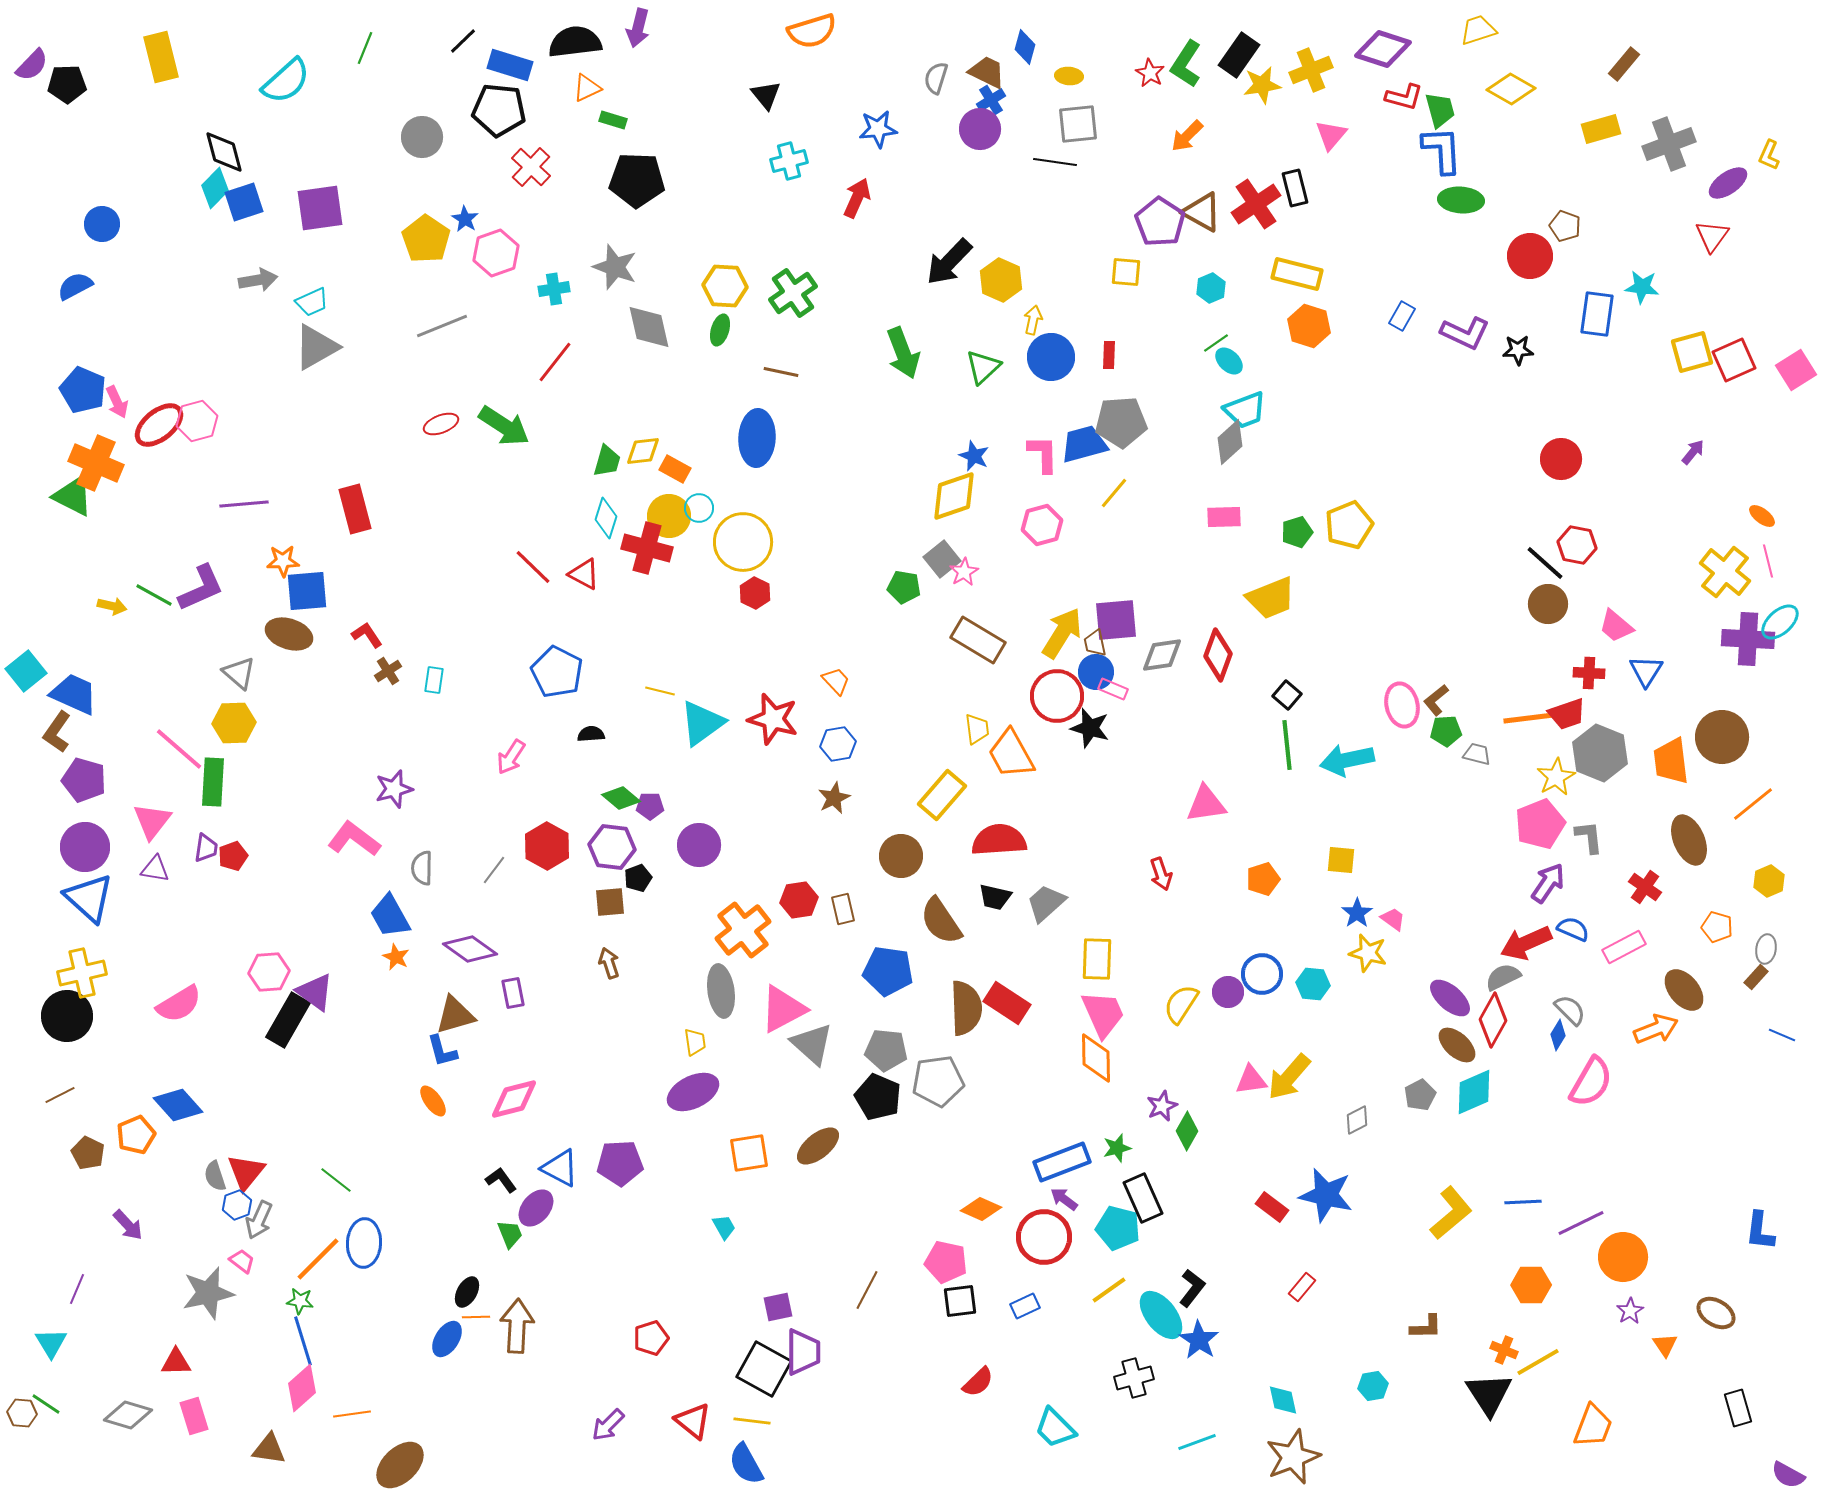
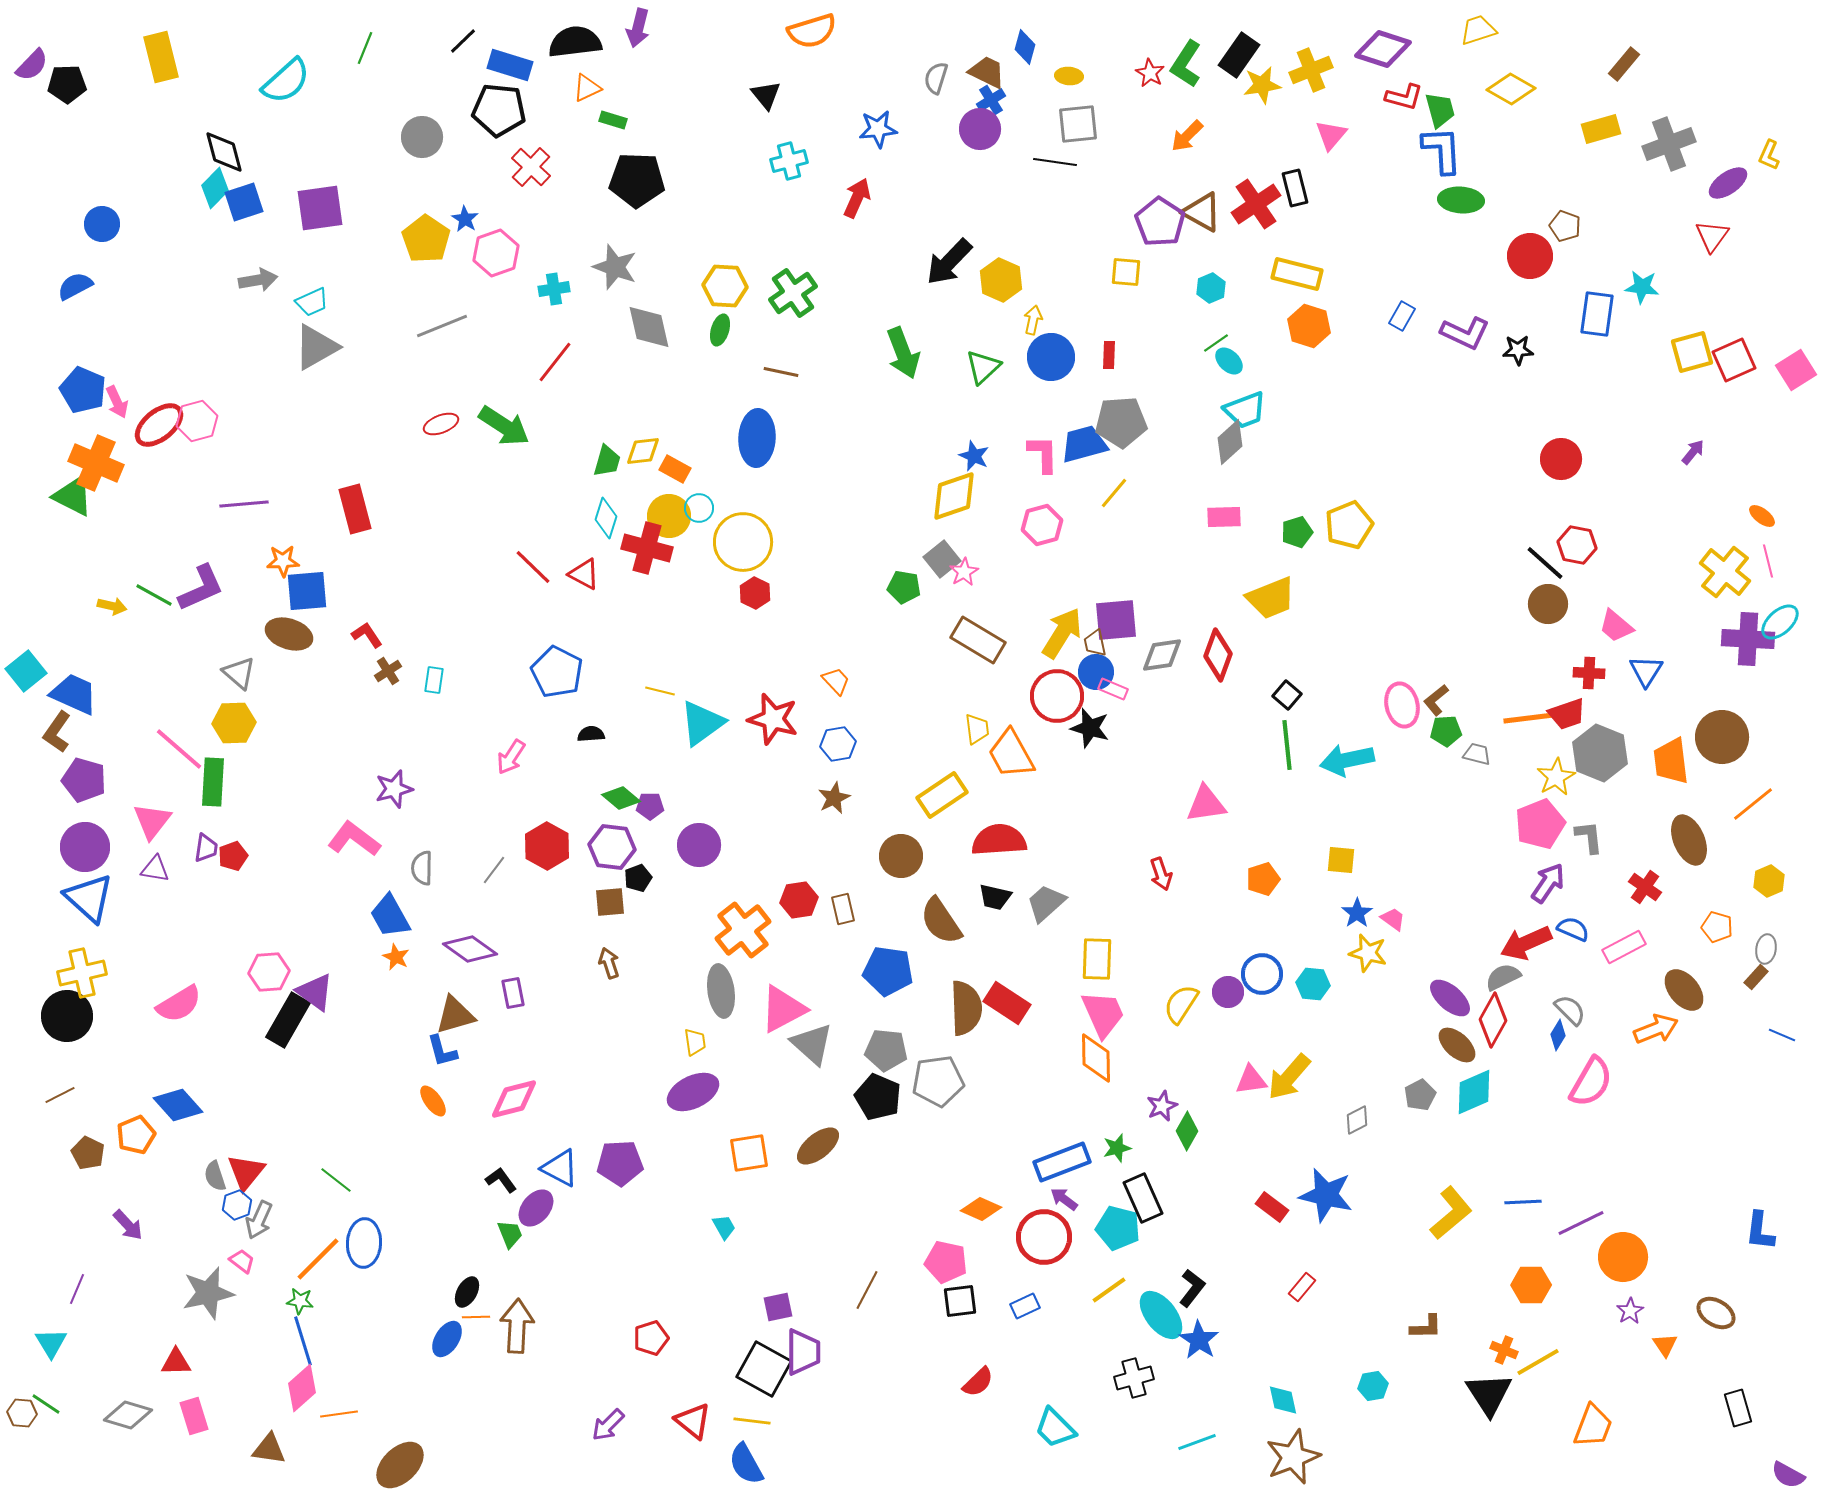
yellow rectangle at (942, 795): rotated 15 degrees clockwise
orange line at (352, 1414): moved 13 px left
